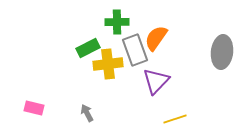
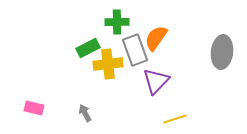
gray arrow: moved 2 px left
